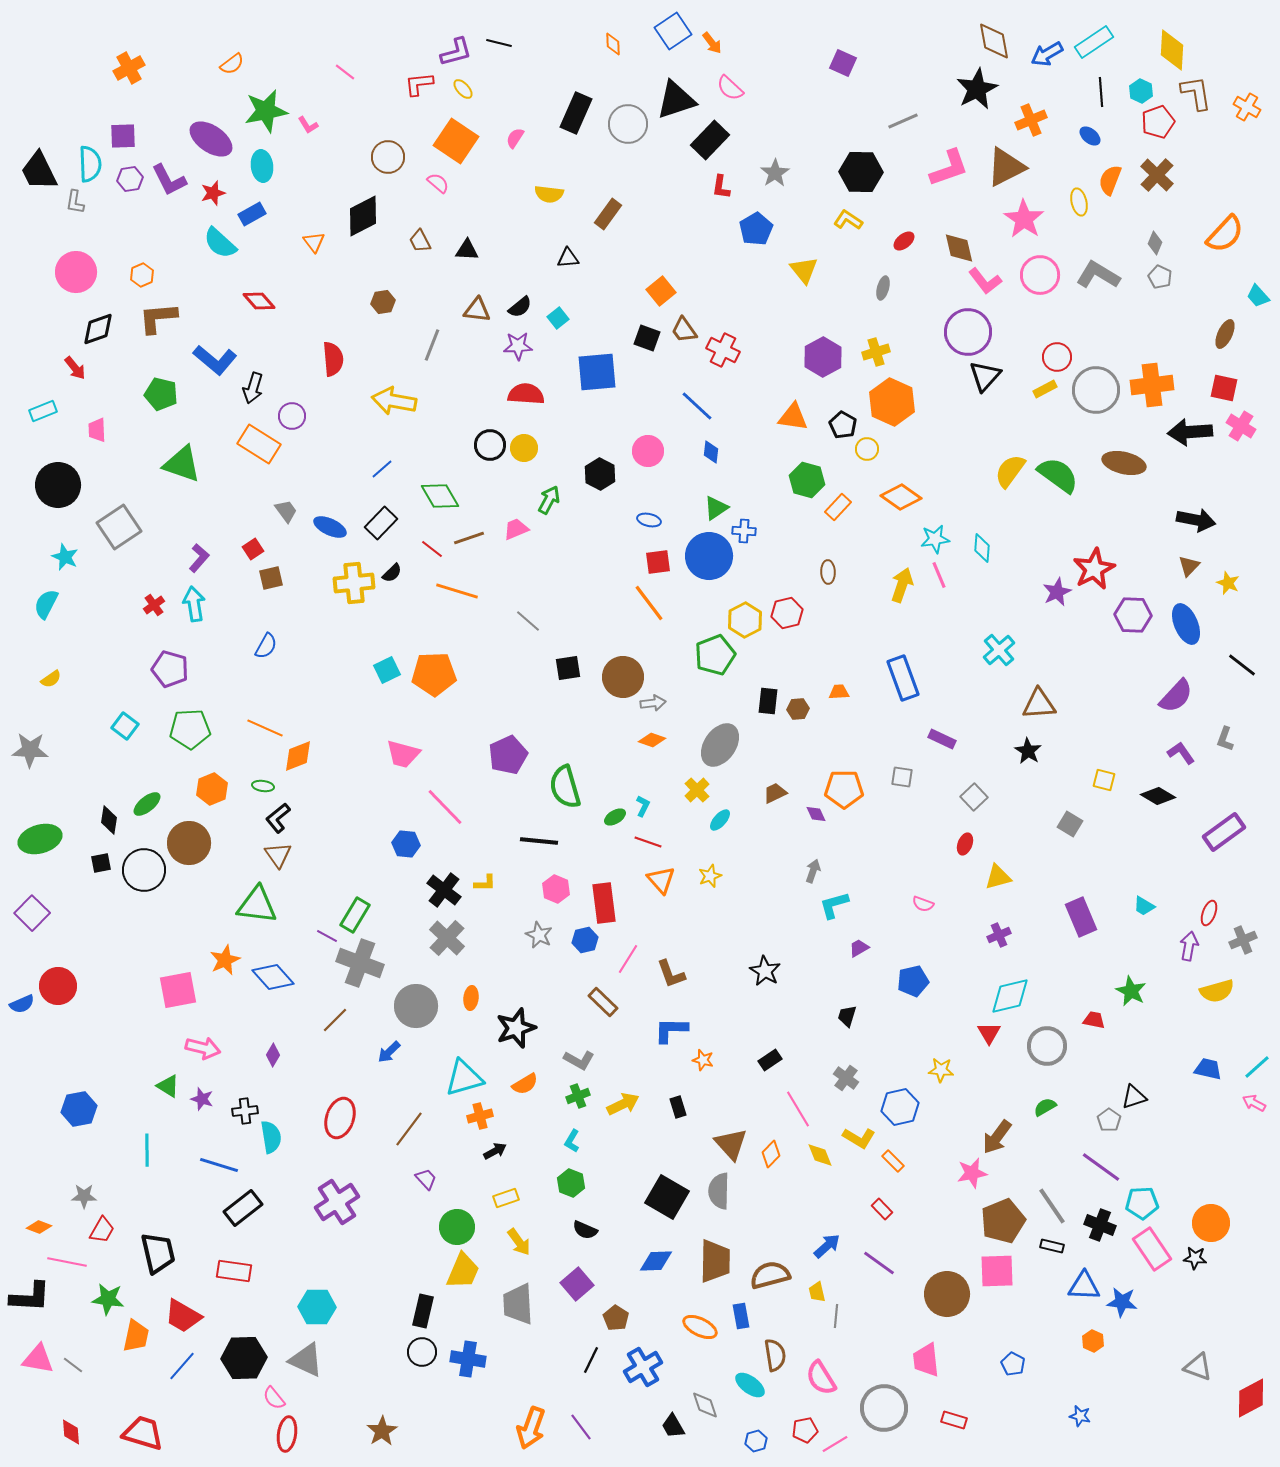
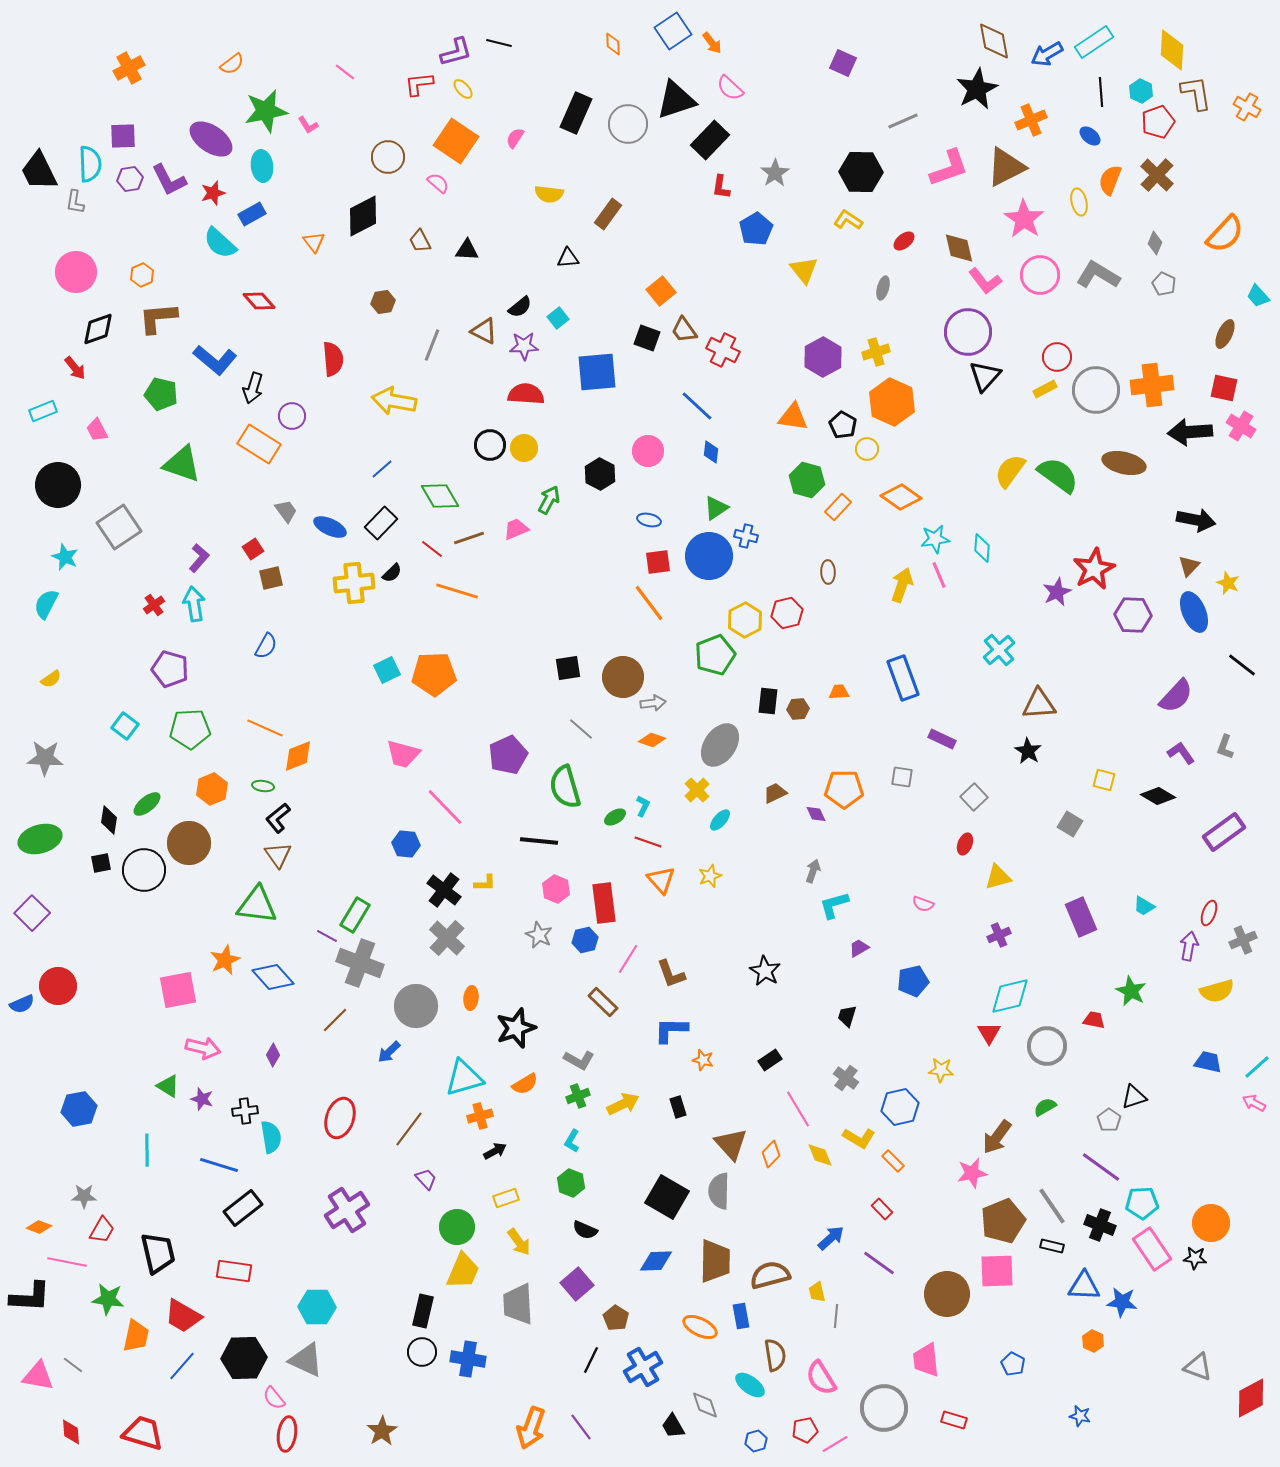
gray pentagon at (1160, 277): moved 4 px right, 7 px down
brown triangle at (477, 310): moved 7 px right, 21 px down; rotated 20 degrees clockwise
purple star at (518, 346): moved 6 px right
pink trapezoid at (97, 430): rotated 25 degrees counterclockwise
blue cross at (744, 531): moved 2 px right, 5 px down; rotated 10 degrees clockwise
gray line at (528, 621): moved 53 px right, 108 px down
blue ellipse at (1186, 624): moved 8 px right, 12 px up
gray L-shape at (1225, 739): moved 8 px down
gray star at (30, 750): moved 15 px right, 8 px down
blue trapezoid at (1208, 1069): moved 7 px up
purple cross at (337, 1202): moved 10 px right, 8 px down
blue arrow at (827, 1246): moved 4 px right, 8 px up
pink triangle at (38, 1359): moved 17 px down
